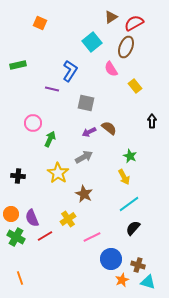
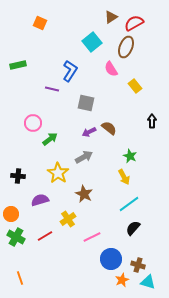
green arrow: rotated 28 degrees clockwise
purple semicircle: moved 8 px right, 18 px up; rotated 96 degrees clockwise
